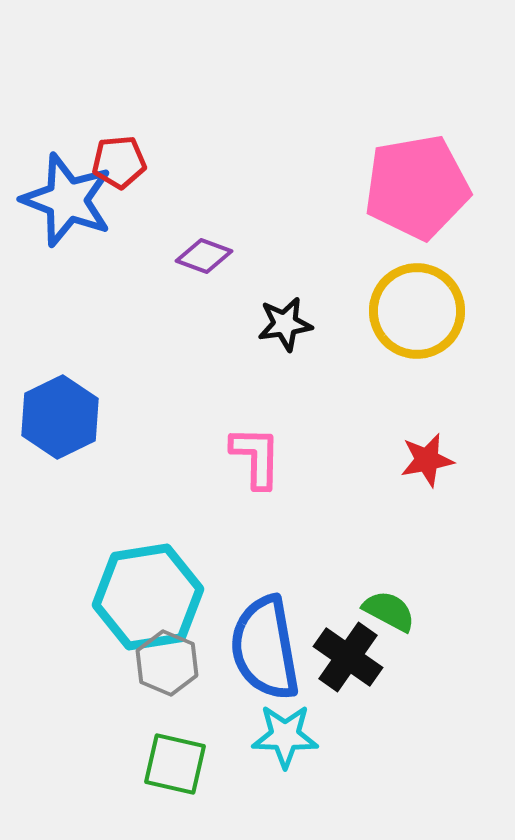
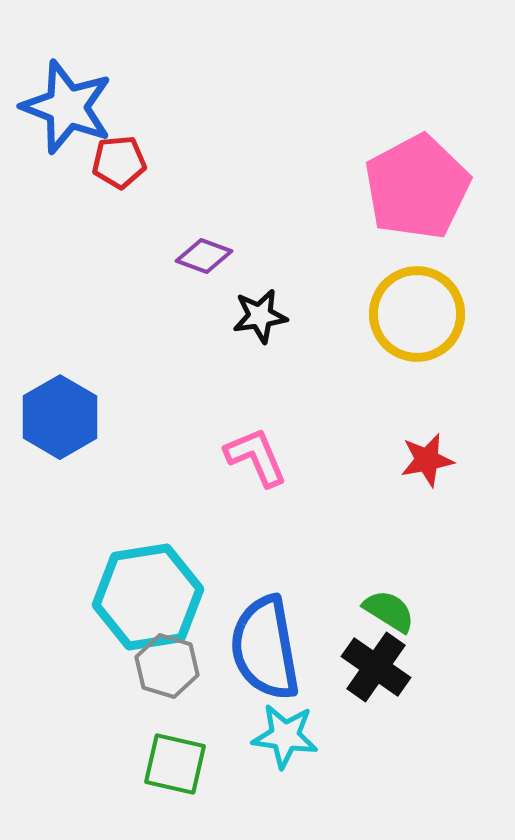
pink pentagon: rotated 18 degrees counterclockwise
blue star: moved 93 px up
yellow circle: moved 3 px down
black star: moved 25 px left, 8 px up
blue hexagon: rotated 4 degrees counterclockwise
pink L-shape: rotated 24 degrees counterclockwise
green semicircle: rotated 4 degrees clockwise
black cross: moved 28 px right, 10 px down
gray hexagon: moved 3 px down; rotated 6 degrees counterclockwise
cyan star: rotated 6 degrees clockwise
